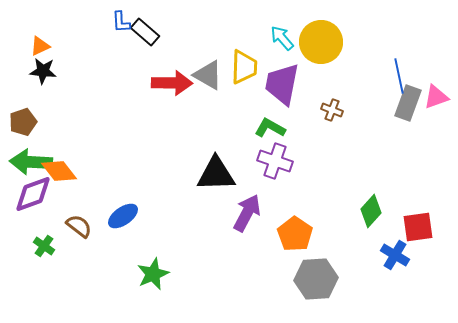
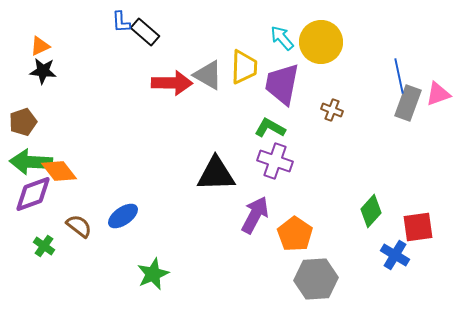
pink triangle: moved 2 px right, 3 px up
purple arrow: moved 8 px right, 2 px down
